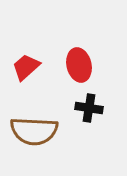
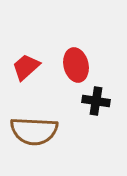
red ellipse: moved 3 px left
black cross: moved 7 px right, 7 px up
